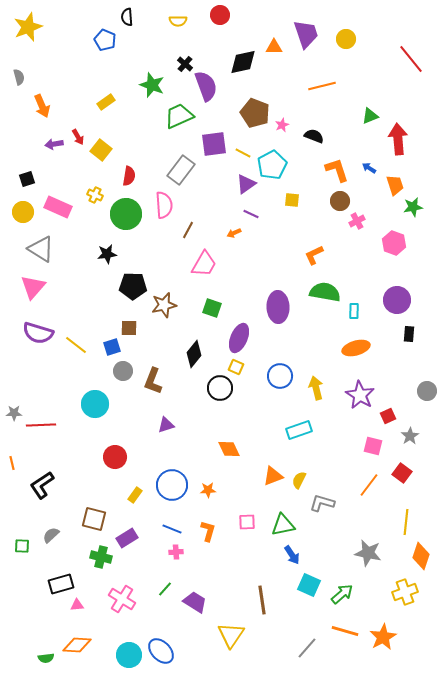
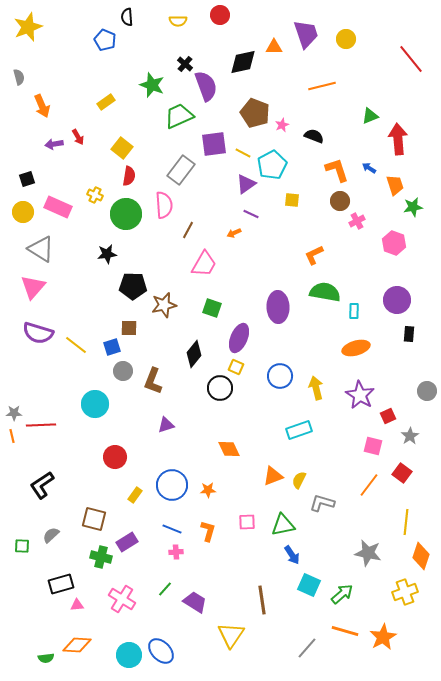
yellow square at (101, 150): moved 21 px right, 2 px up
orange line at (12, 463): moved 27 px up
purple rectangle at (127, 538): moved 4 px down
